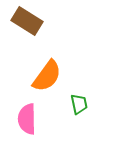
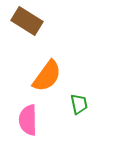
pink semicircle: moved 1 px right, 1 px down
